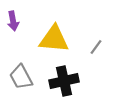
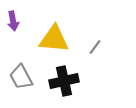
gray line: moved 1 px left
